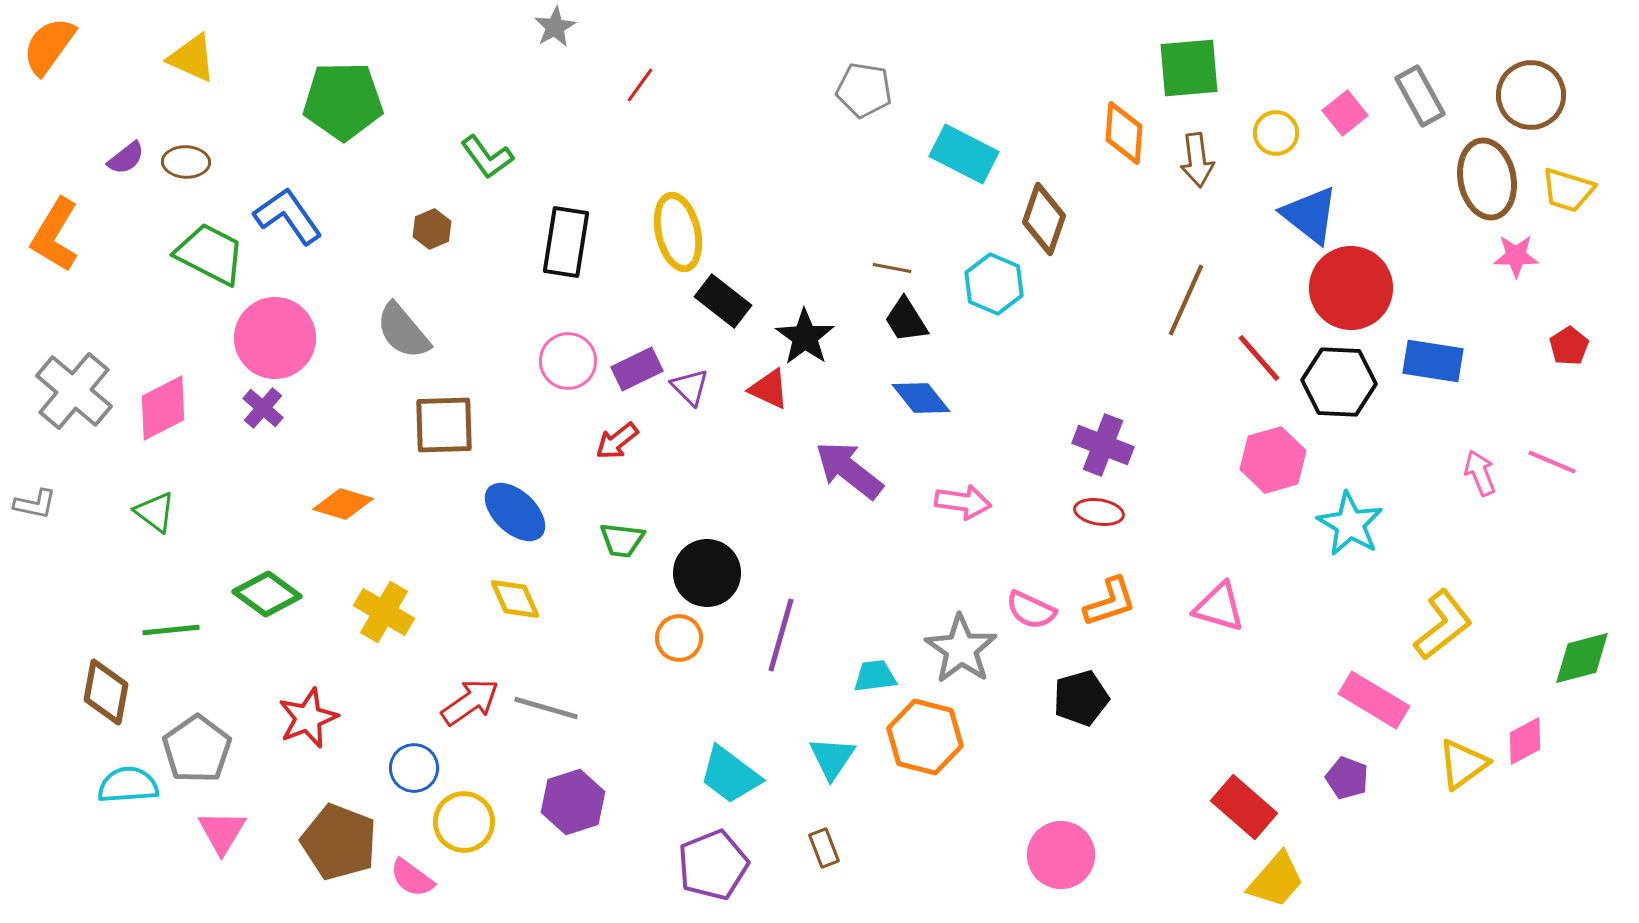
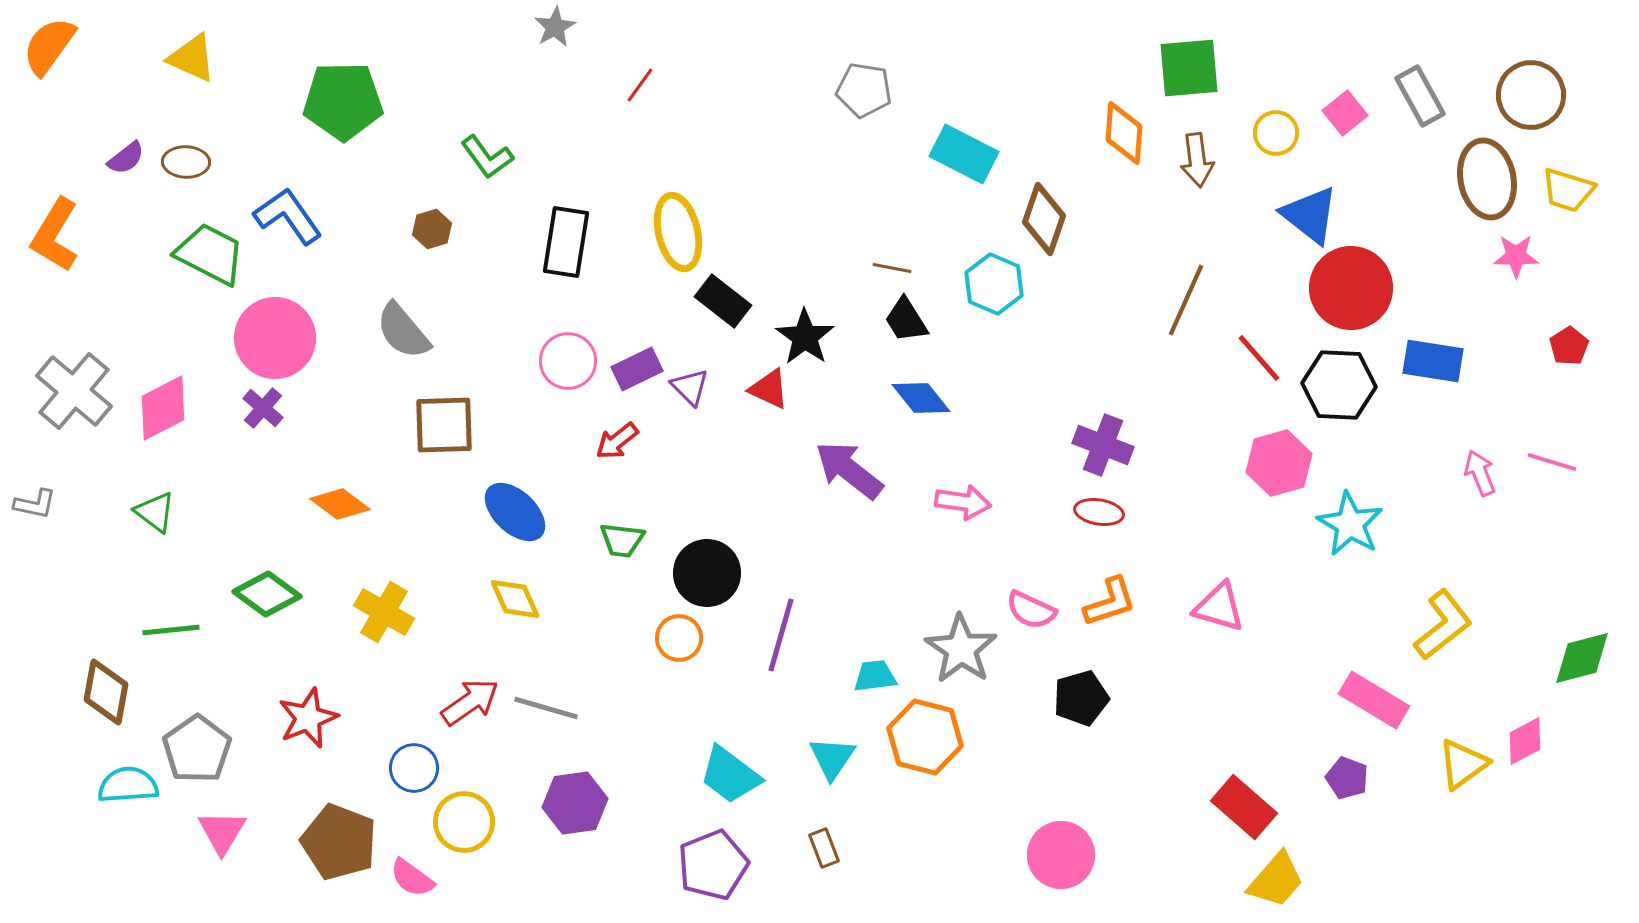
brown hexagon at (432, 229): rotated 6 degrees clockwise
black hexagon at (1339, 382): moved 3 px down
pink hexagon at (1273, 460): moved 6 px right, 3 px down
pink line at (1552, 462): rotated 6 degrees counterclockwise
orange diamond at (343, 504): moved 3 px left; rotated 20 degrees clockwise
purple hexagon at (573, 802): moved 2 px right, 1 px down; rotated 10 degrees clockwise
